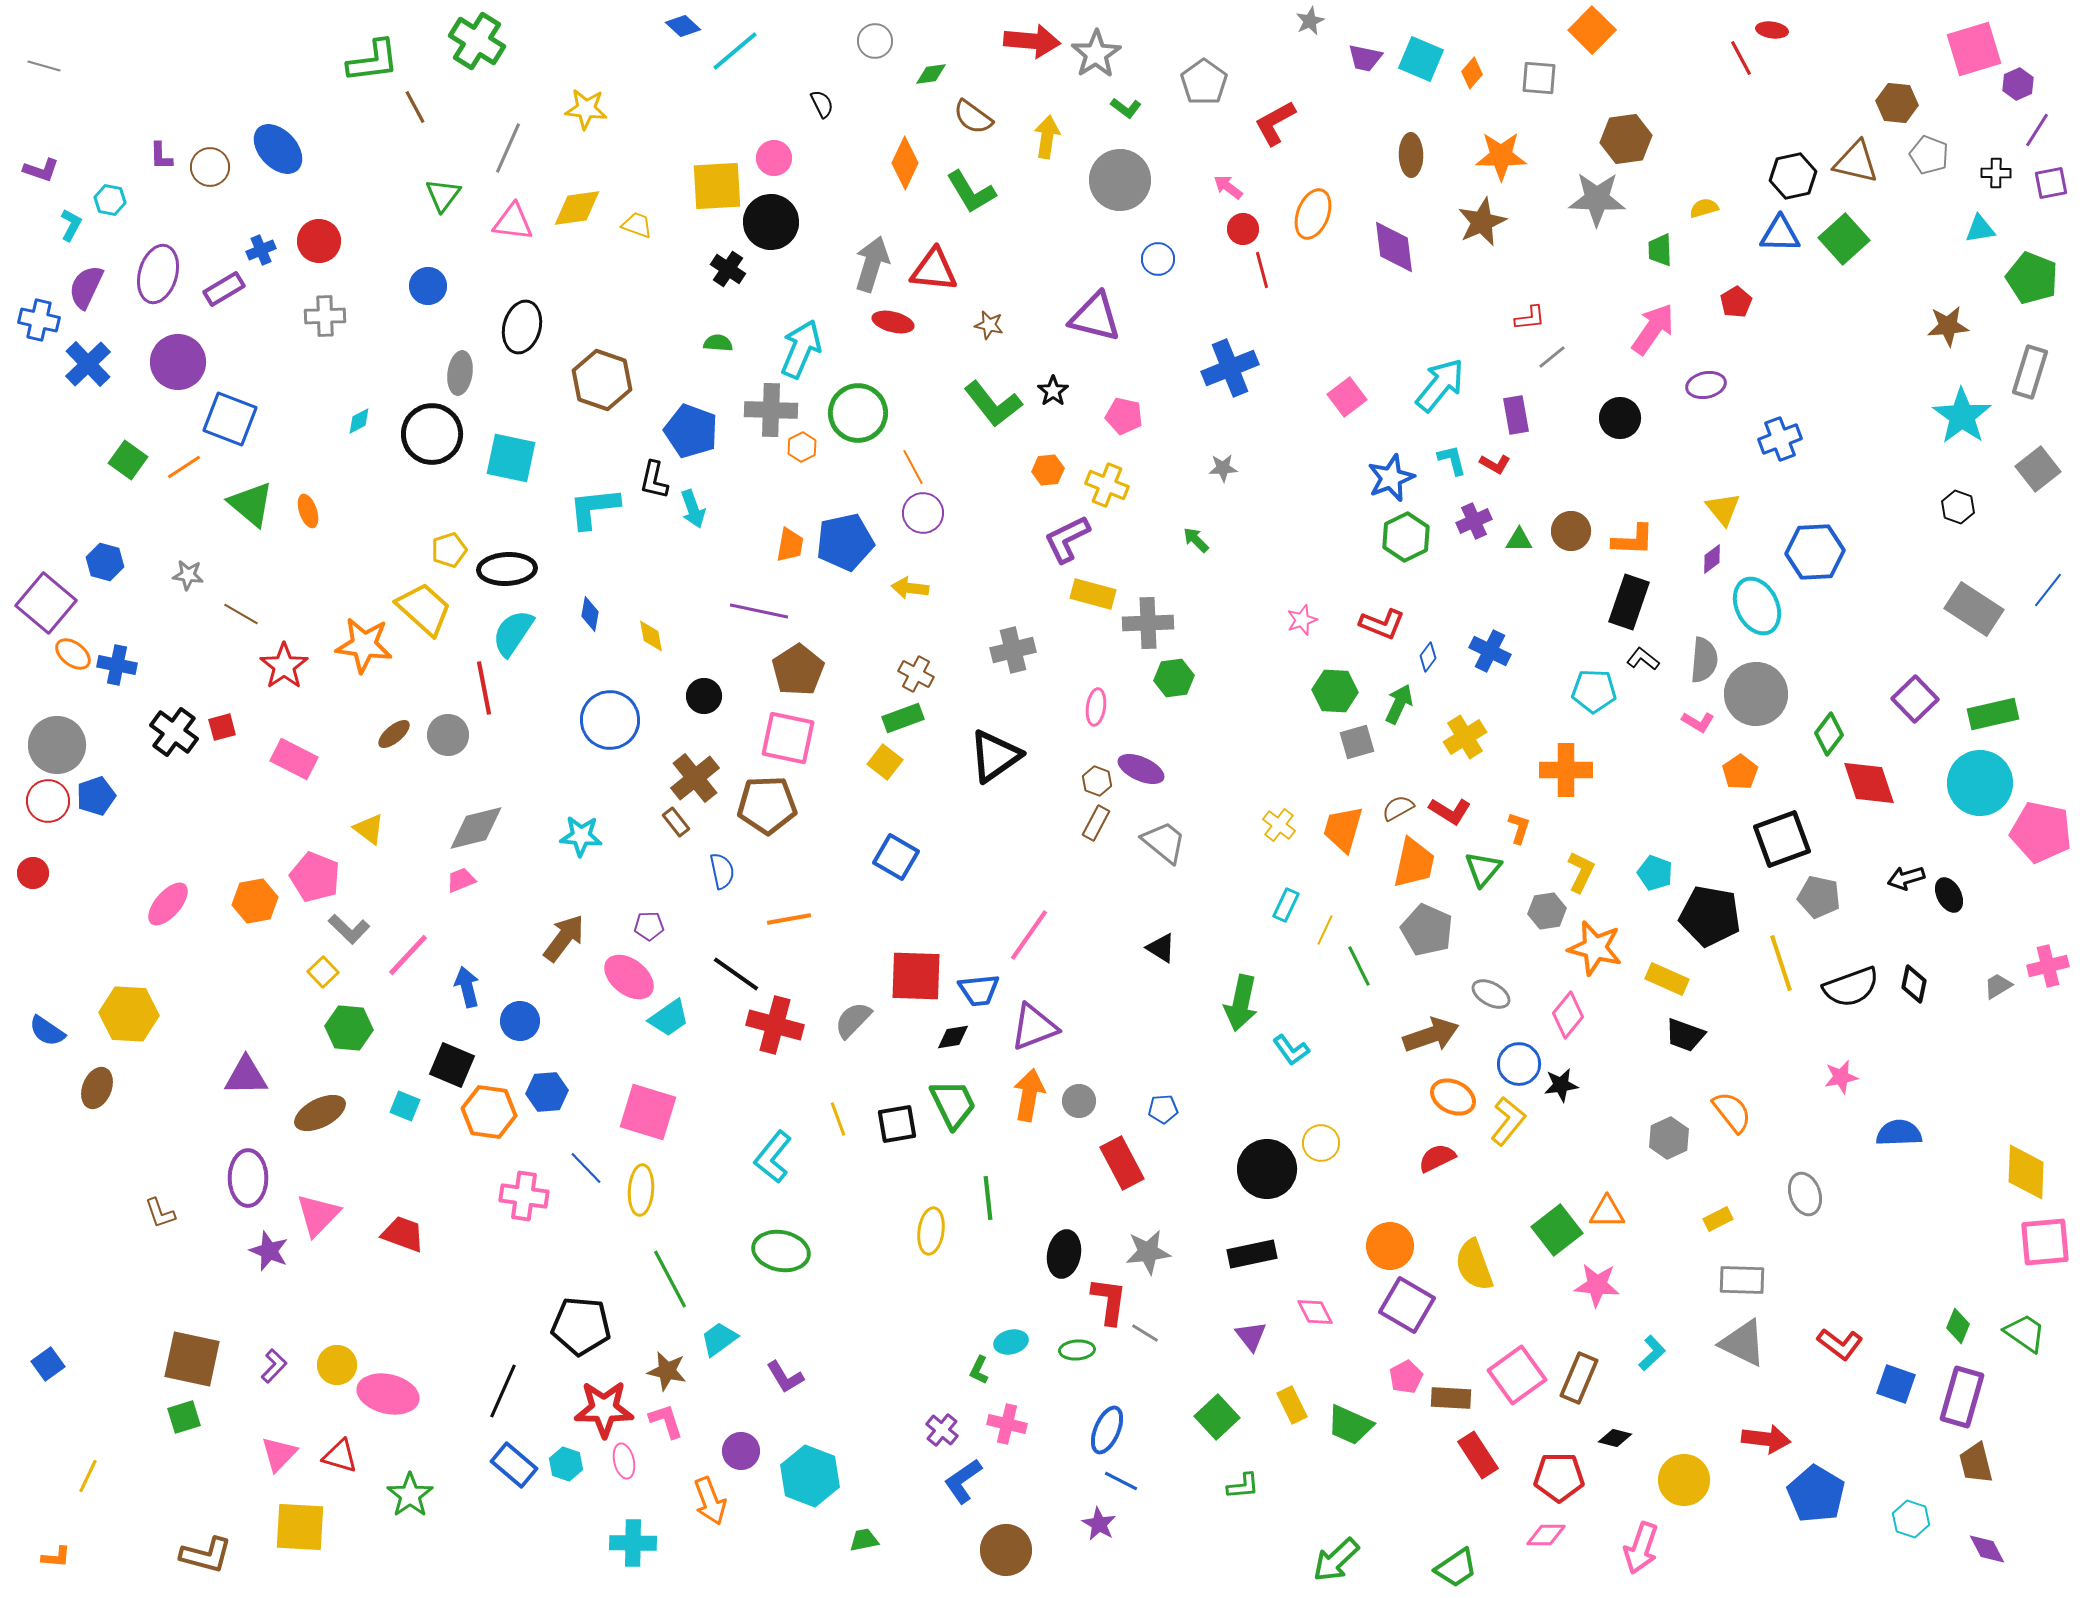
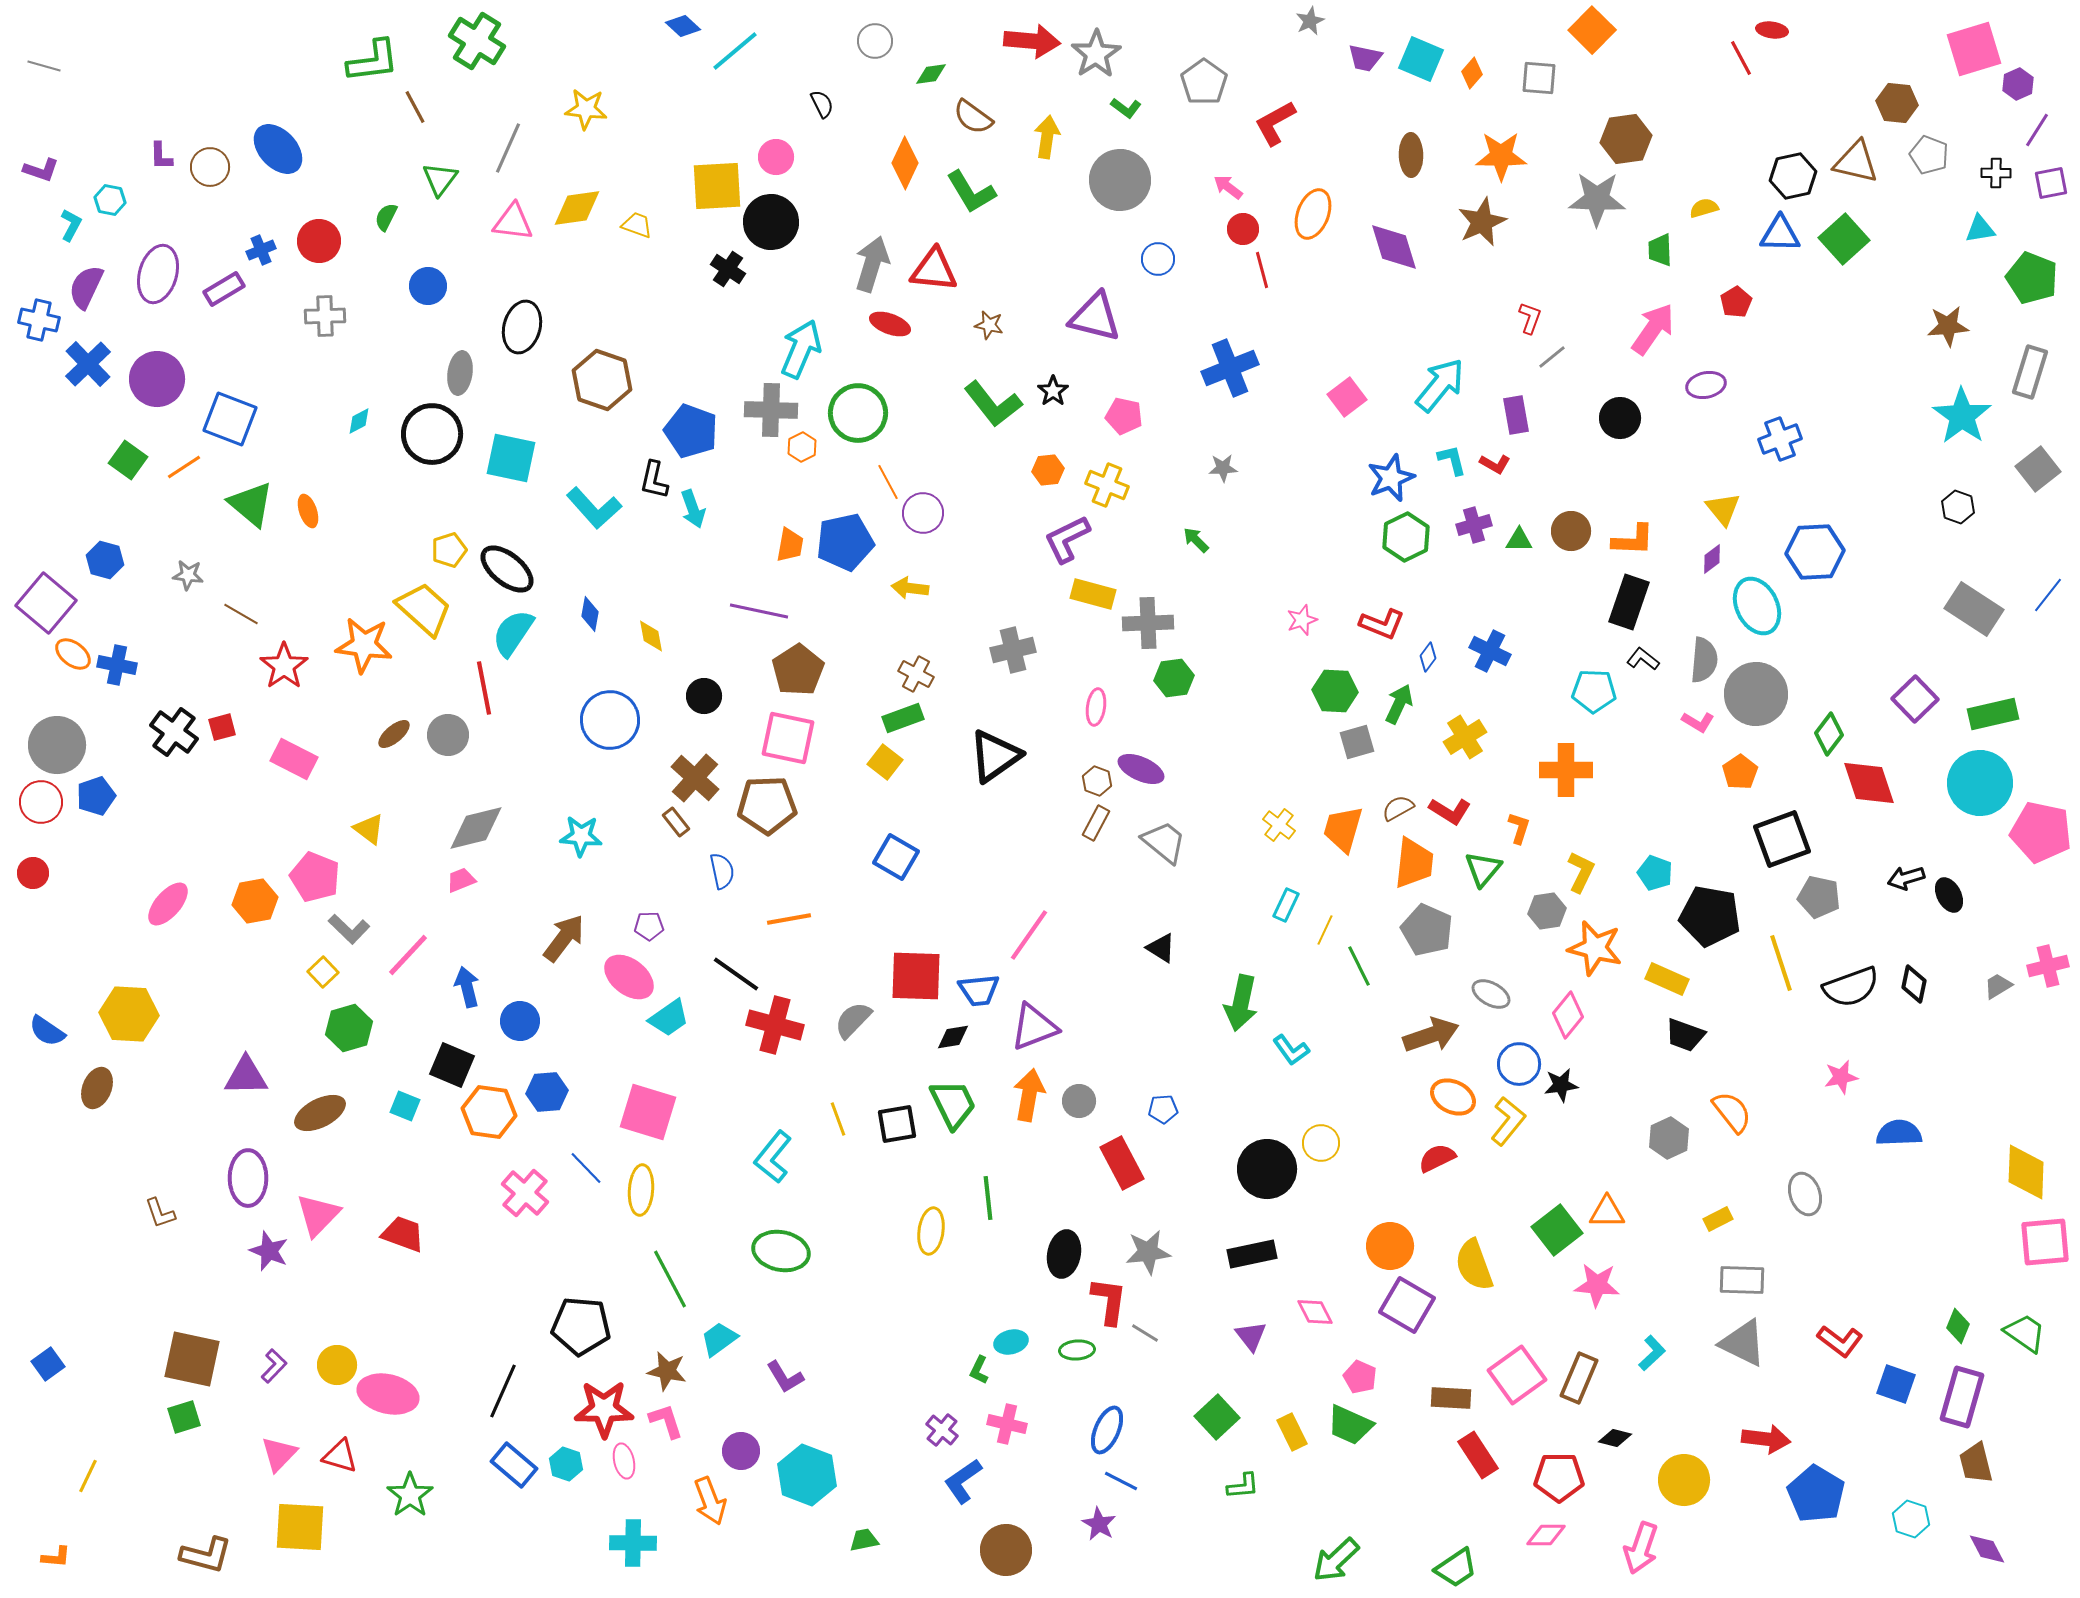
pink circle at (774, 158): moved 2 px right, 1 px up
green triangle at (443, 195): moved 3 px left, 16 px up
purple diamond at (1394, 247): rotated 10 degrees counterclockwise
red L-shape at (1530, 318): rotated 64 degrees counterclockwise
red ellipse at (893, 322): moved 3 px left, 2 px down; rotated 6 degrees clockwise
green semicircle at (718, 343): moved 332 px left, 126 px up; rotated 68 degrees counterclockwise
purple circle at (178, 362): moved 21 px left, 17 px down
orange line at (913, 467): moved 25 px left, 15 px down
cyan L-shape at (594, 508): rotated 126 degrees counterclockwise
purple cross at (1474, 521): moved 4 px down; rotated 8 degrees clockwise
blue hexagon at (105, 562): moved 2 px up
black ellipse at (507, 569): rotated 42 degrees clockwise
blue line at (2048, 590): moved 5 px down
brown cross at (695, 778): rotated 9 degrees counterclockwise
red circle at (48, 801): moved 7 px left, 1 px down
orange trapezoid at (1414, 863): rotated 6 degrees counterclockwise
green hexagon at (349, 1028): rotated 21 degrees counterclockwise
pink cross at (524, 1196): moved 1 px right, 3 px up; rotated 33 degrees clockwise
red L-shape at (1840, 1344): moved 3 px up
pink pentagon at (1406, 1377): moved 46 px left; rotated 20 degrees counterclockwise
yellow rectangle at (1292, 1405): moved 27 px down
cyan hexagon at (810, 1476): moved 3 px left, 1 px up
